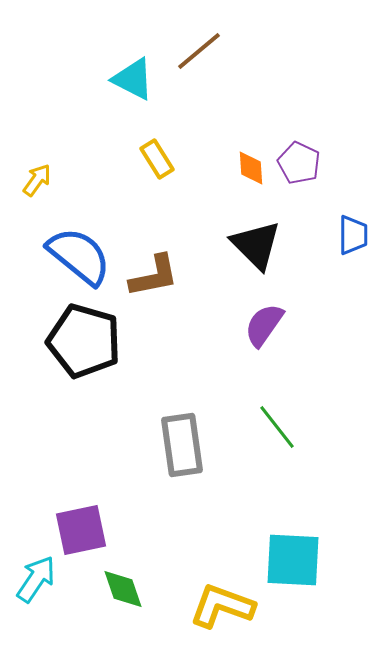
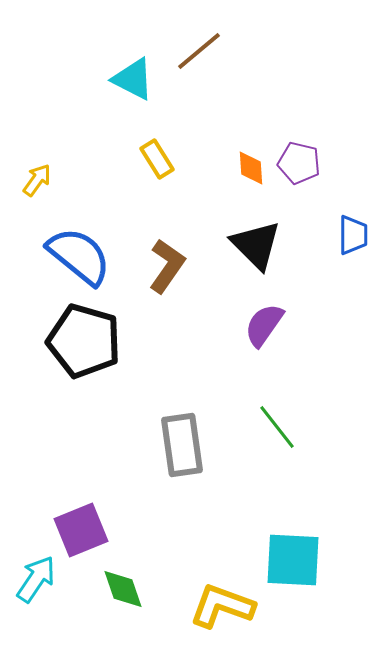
purple pentagon: rotated 12 degrees counterclockwise
brown L-shape: moved 13 px right, 10 px up; rotated 44 degrees counterclockwise
purple square: rotated 10 degrees counterclockwise
